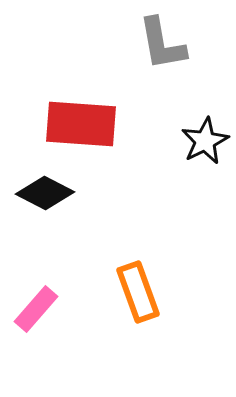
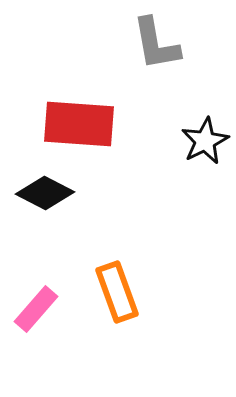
gray L-shape: moved 6 px left
red rectangle: moved 2 px left
orange rectangle: moved 21 px left
